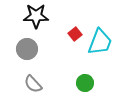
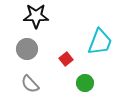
red square: moved 9 px left, 25 px down
gray semicircle: moved 3 px left
